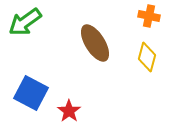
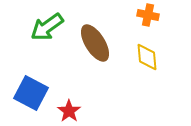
orange cross: moved 1 px left, 1 px up
green arrow: moved 22 px right, 5 px down
yellow diamond: rotated 20 degrees counterclockwise
